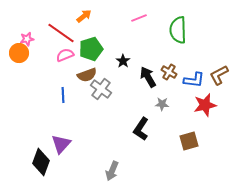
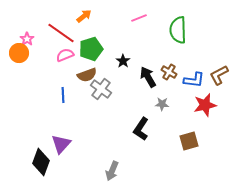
pink star: rotated 24 degrees counterclockwise
